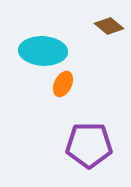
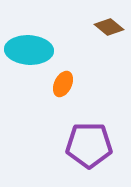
brown diamond: moved 1 px down
cyan ellipse: moved 14 px left, 1 px up
